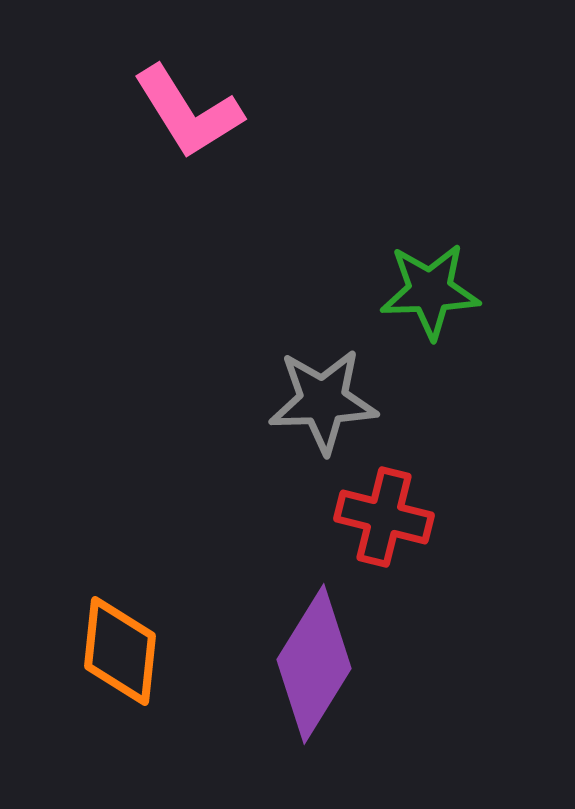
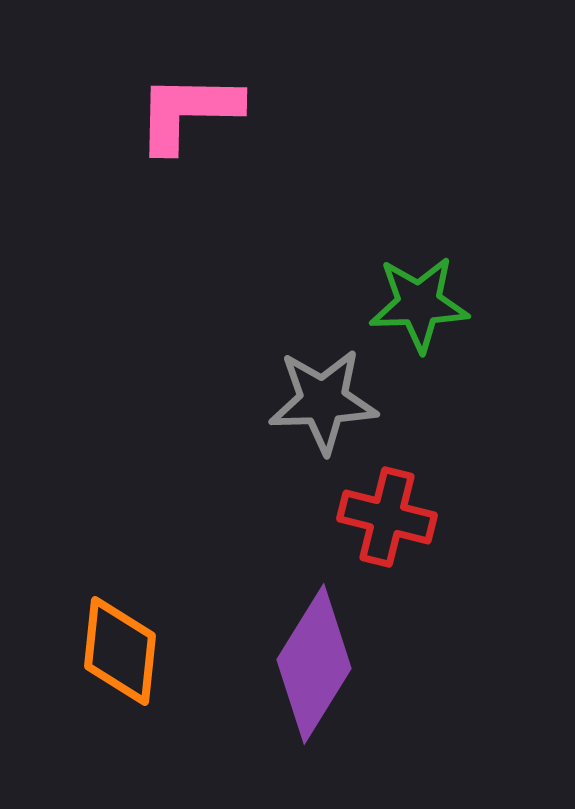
pink L-shape: rotated 123 degrees clockwise
green star: moved 11 px left, 13 px down
red cross: moved 3 px right
